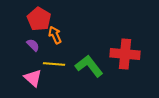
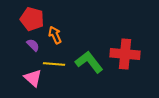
red pentagon: moved 7 px left; rotated 15 degrees counterclockwise
green L-shape: moved 4 px up
